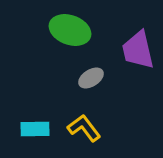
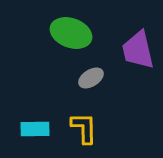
green ellipse: moved 1 px right, 3 px down
yellow L-shape: rotated 36 degrees clockwise
